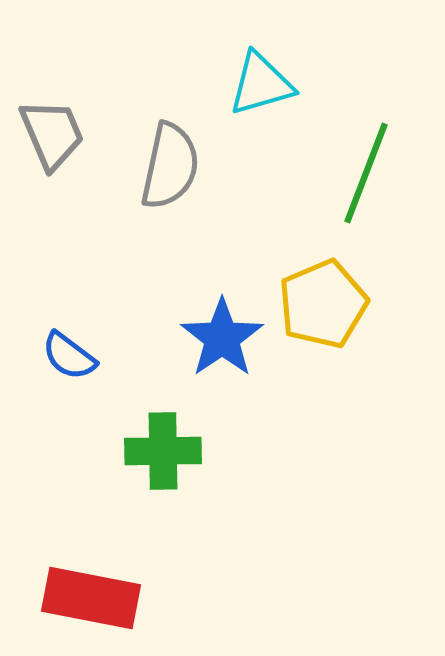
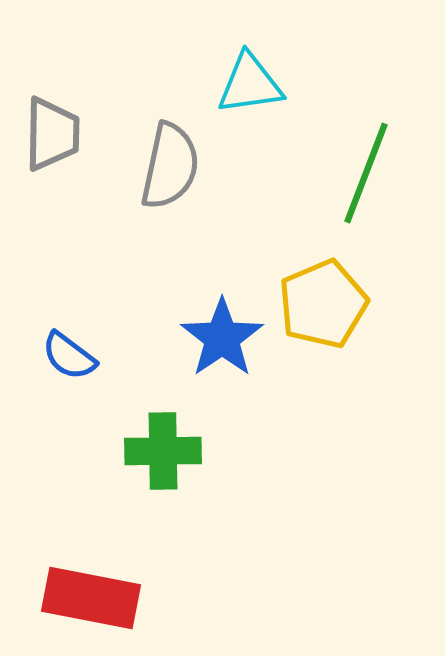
cyan triangle: moved 11 px left; rotated 8 degrees clockwise
gray trapezoid: rotated 24 degrees clockwise
